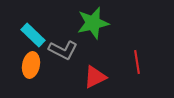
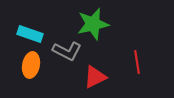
green star: moved 1 px down
cyan rectangle: moved 3 px left, 1 px up; rotated 25 degrees counterclockwise
gray L-shape: moved 4 px right, 1 px down
